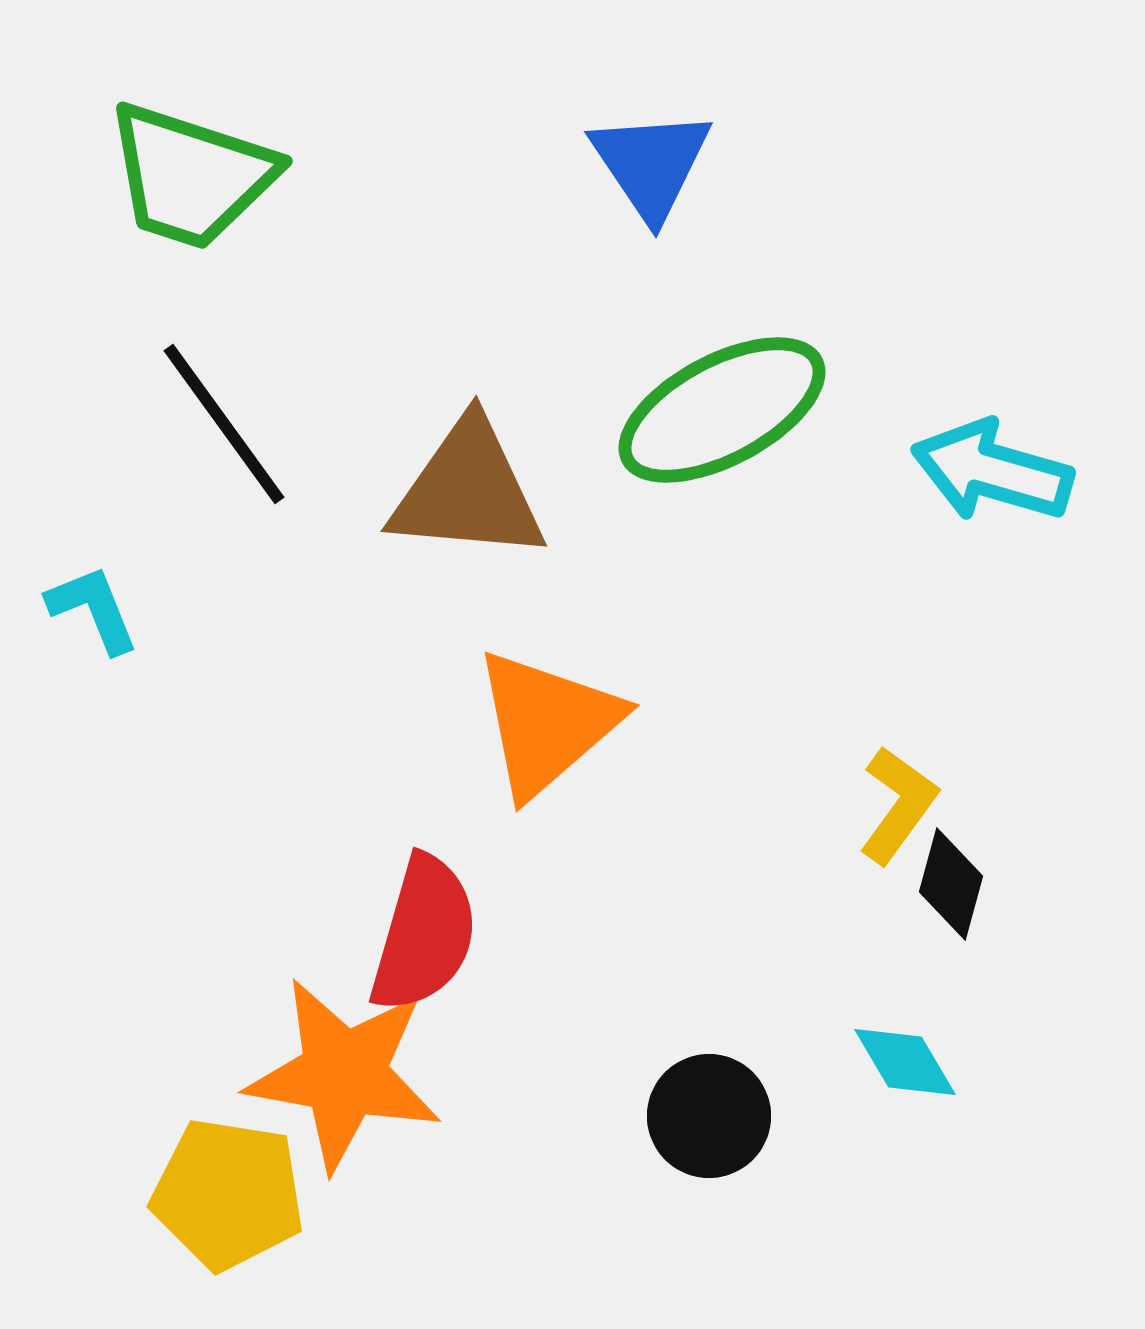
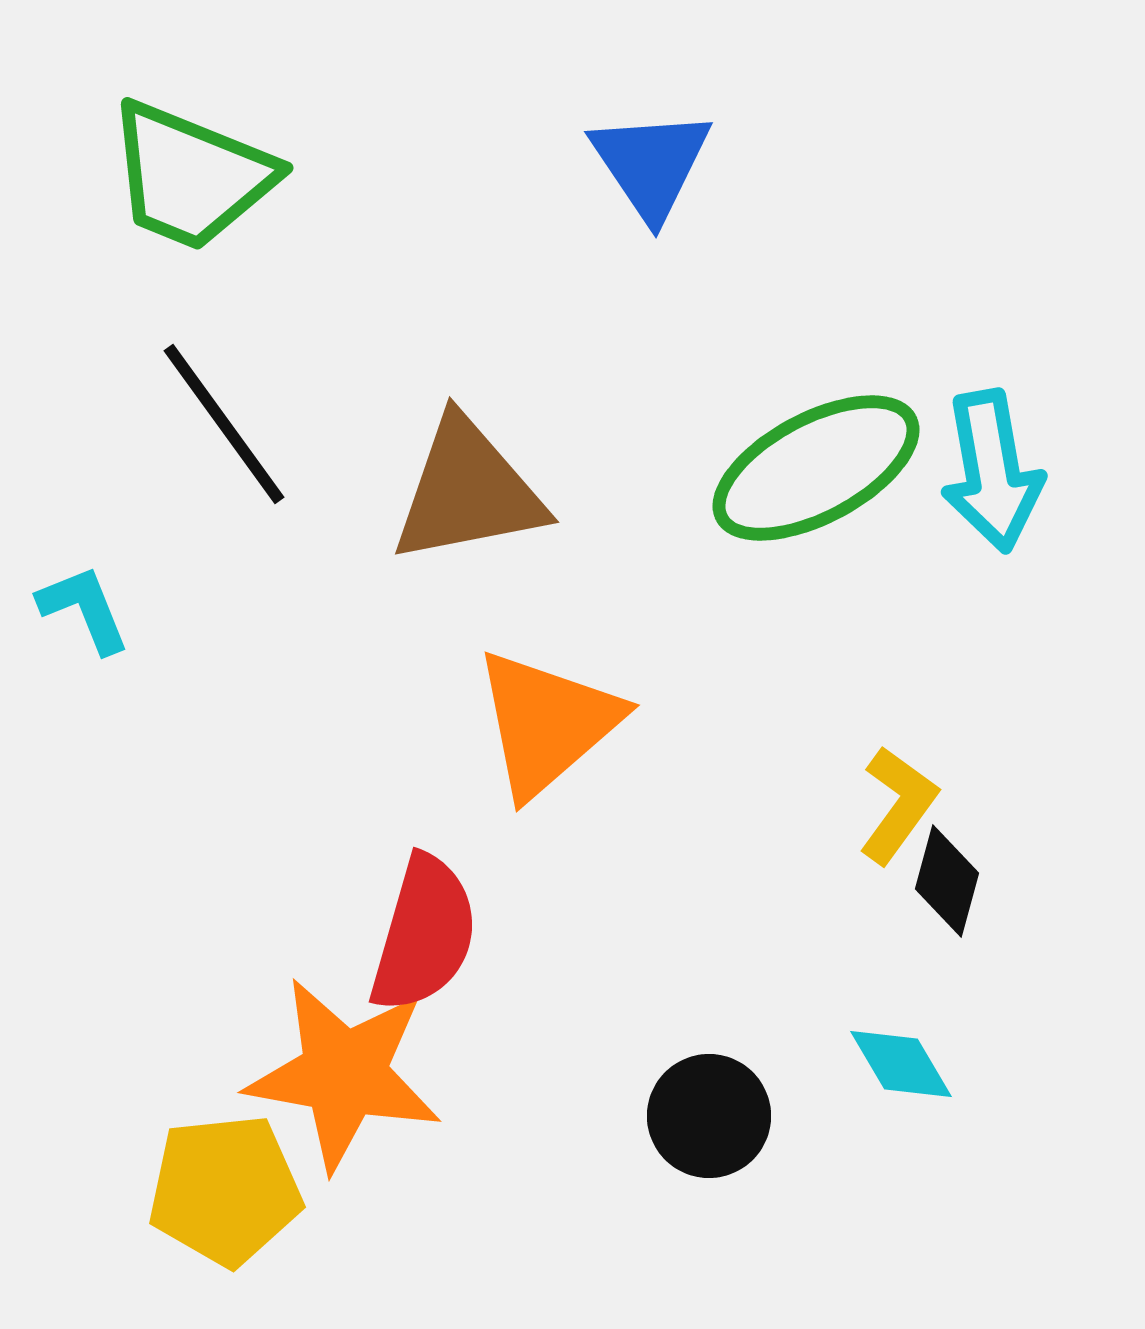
green trapezoid: rotated 4 degrees clockwise
green ellipse: moved 94 px right, 58 px down
cyan arrow: rotated 116 degrees counterclockwise
brown triangle: rotated 16 degrees counterclockwise
cyan L-shape: moved 9 px left
black diamond: moved 4 px left, 3 px up
cyan diamond: moved 4 px left, 2 px down
yellow pentagon: moved 3 px left, 4 px up; rotated 15 degrees counterclockwise
